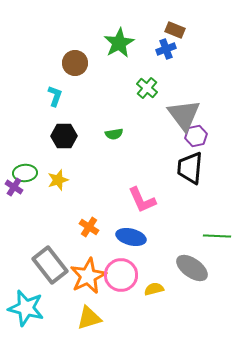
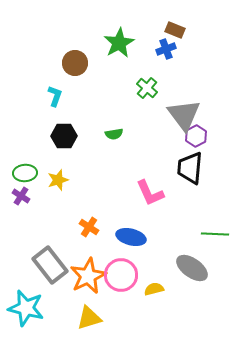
purple hexagon: rotated 15 degrees counterclockwise
purple cross: moved 7 px right, 9 px down
pink L-shape: moved 8 px right, 7 px up
green line: moved 2 px left, 2 px up
